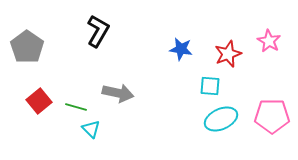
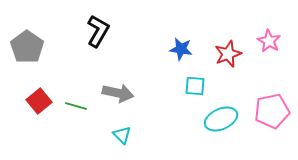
cyan square: moved 15 px left
green line: moved 1 px up
pink pentagon: moved 5 px up; rotated 12 degrees counterclockwise
cyan triangle: moved 31 px right, 6 px down
